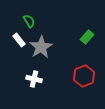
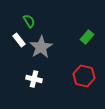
red hexagon: rotated 25 degrees counterclockwise
